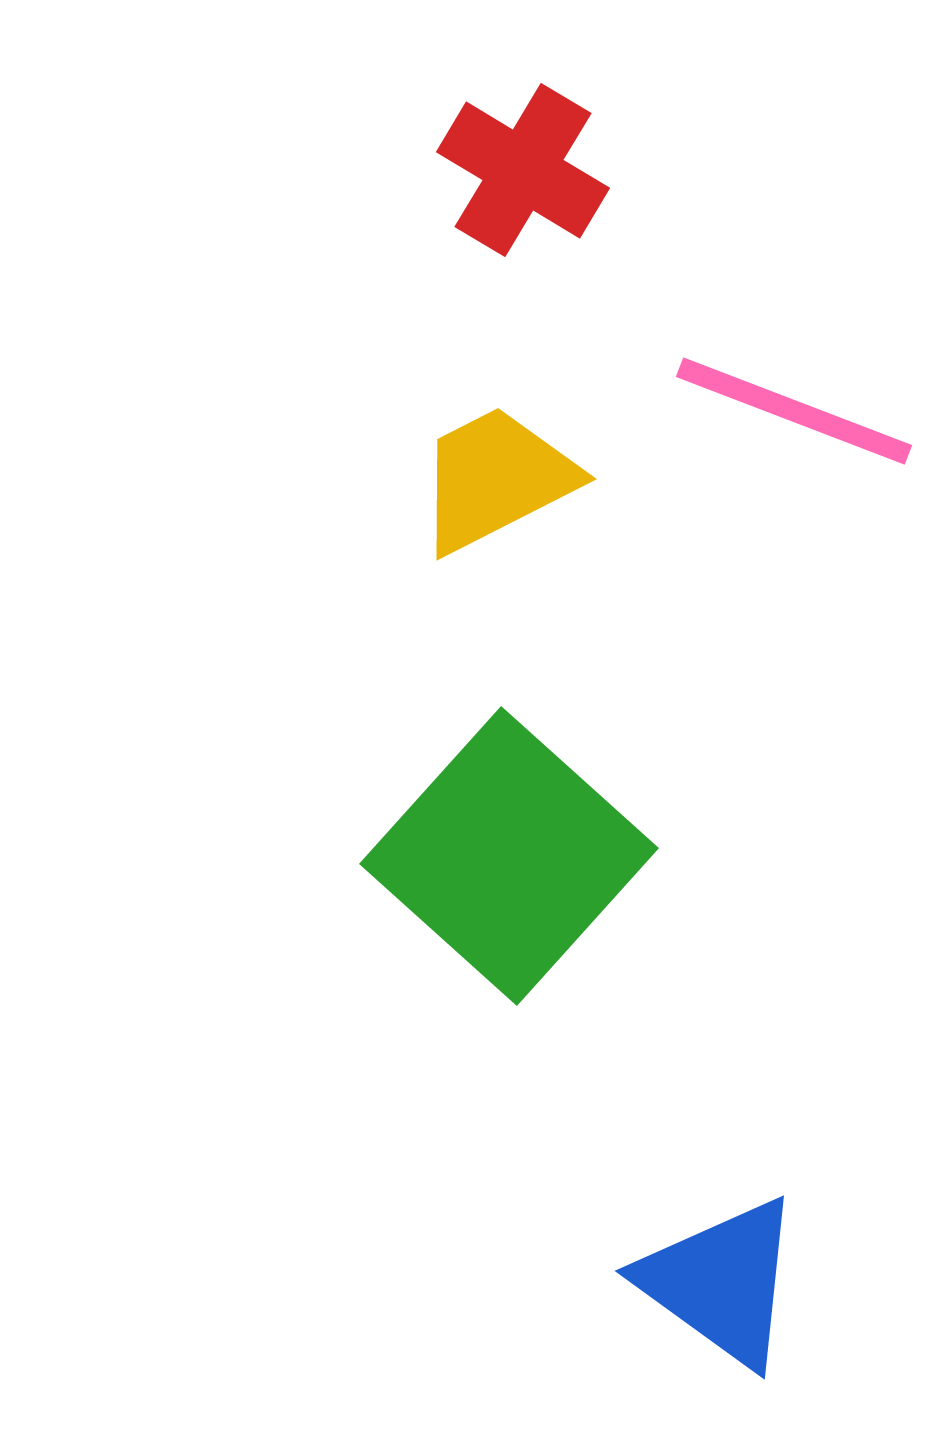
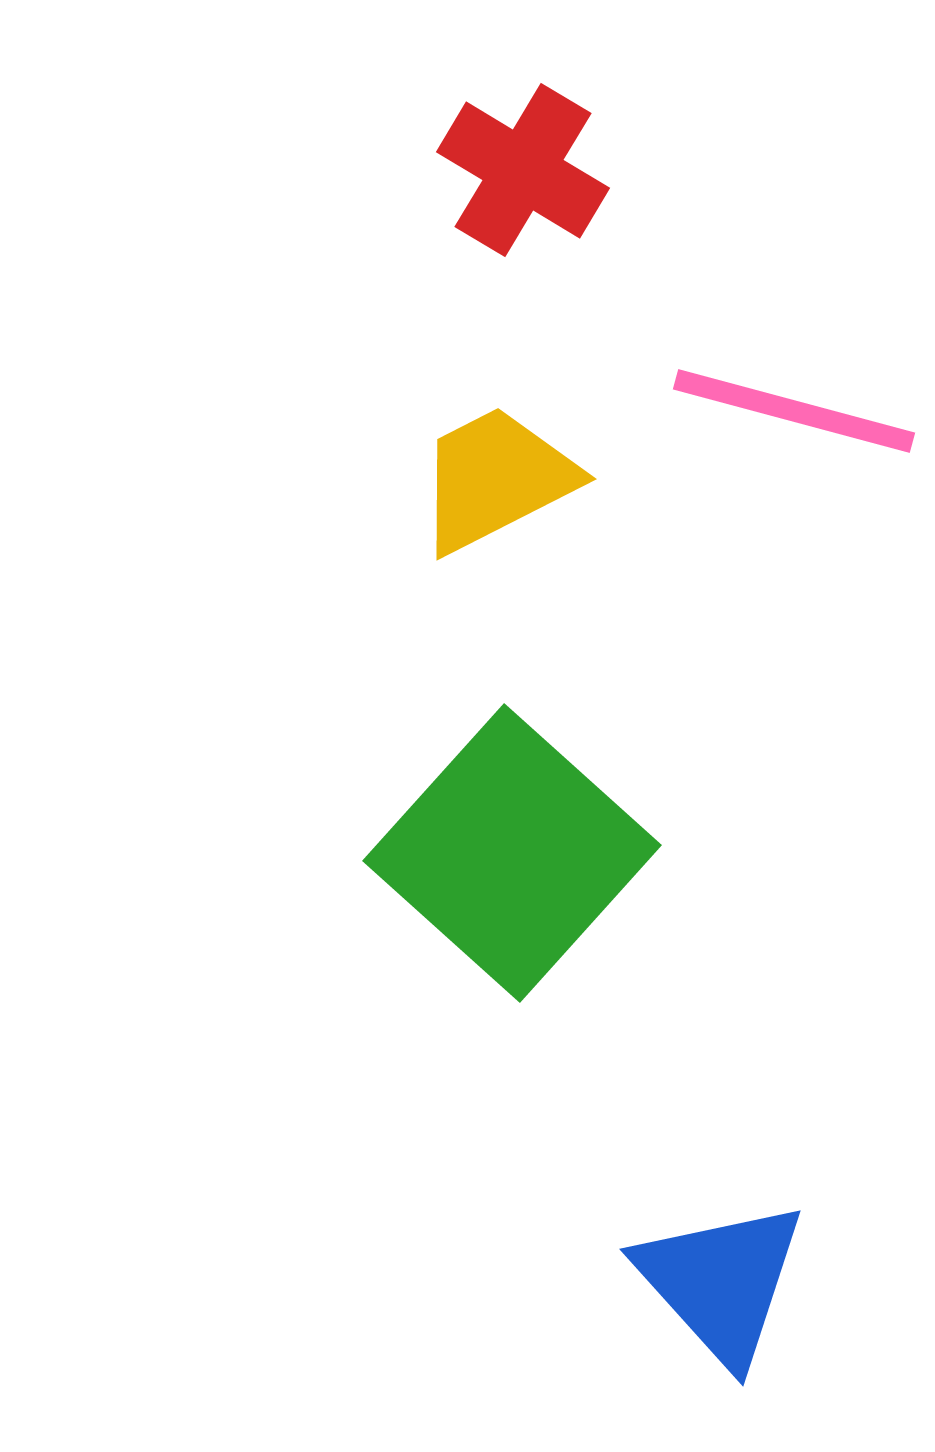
pink line: rotated 6 degrees counterclockwise
green square: moved 3 px right, 3 px up
blue triangle: rotated 12 degrees clockwise
